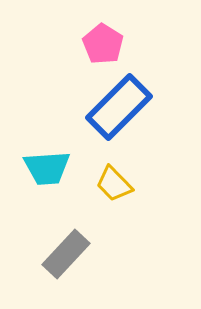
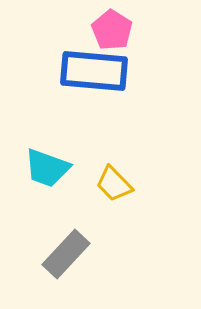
pink pentagon: moved 9 px right, 14 px up
blue rectangle: moved 25 px left, 36 px up; rotated 50 degrees clockwise
cyan trapezoid: rotated 24 degrees clockwise
